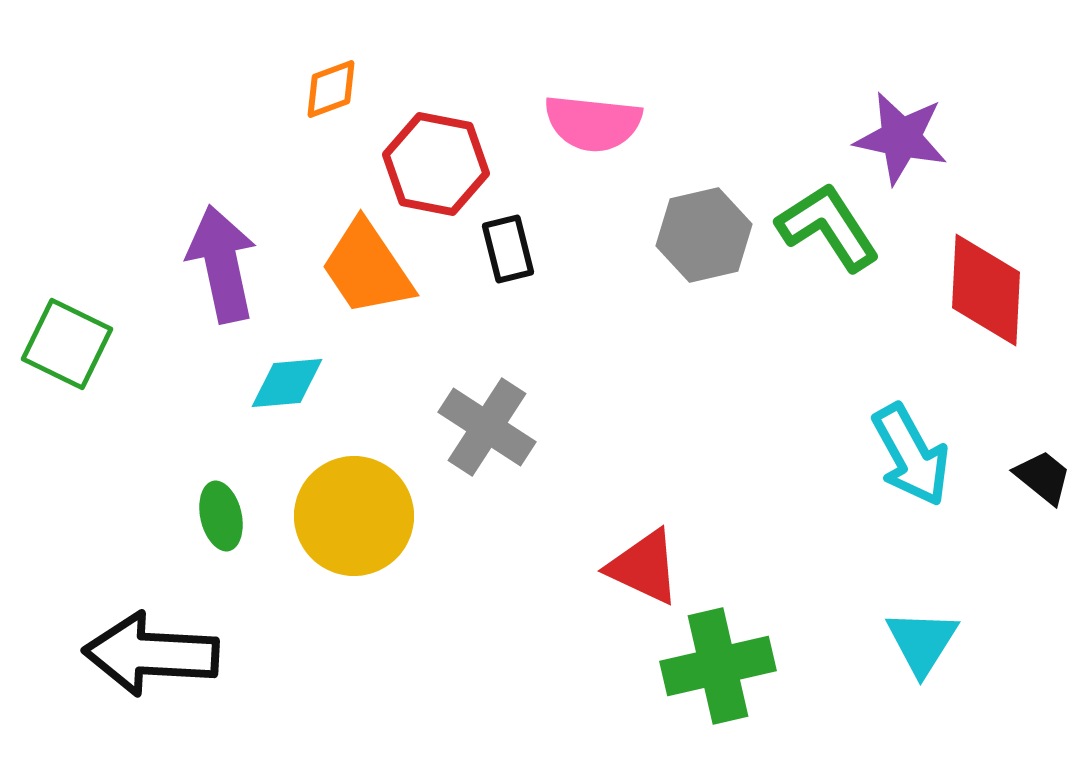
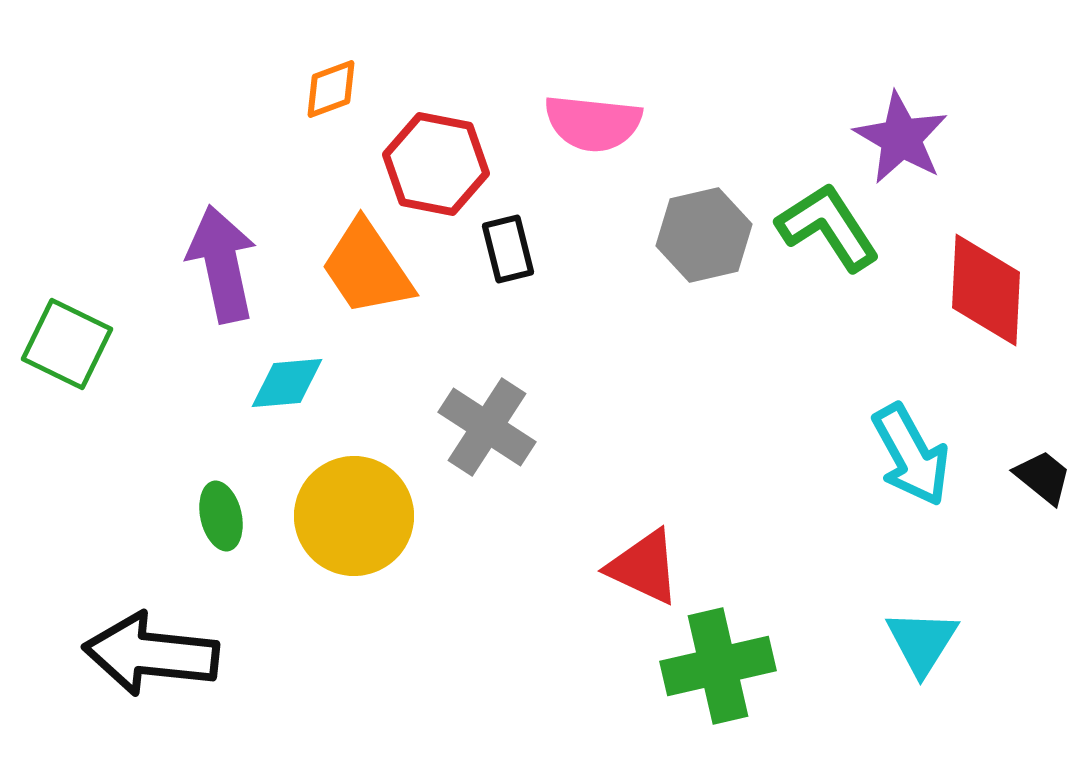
purple star: rotated 18 degrees clockwise
black arrow: rotated 3 degrees clockwise
